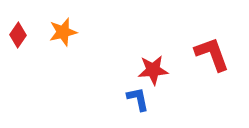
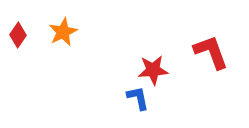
orange star: rotated 12 degrees counterclockwise
red L-shape: moved 1 px left, 2 px up
blue L-shape: moved 1 px up
